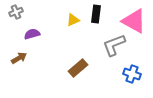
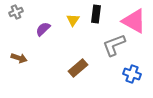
yellow triangle: rotated 32 degrees counterclockwise
purple semicircle: moved 11 px right, 5 px up; rotated 28 degrees counterclockwise
brown arrow: rotated 49 degrees clockwise
